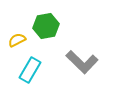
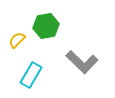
yellow semicircle: rotated 18 degrees counterclockwise
cyan rectangle: moved 1 px right, 5 px down
